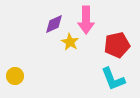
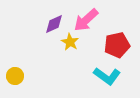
pink arrow: rotated 48 degrees clockwise
cyan L-shape: moved 6 px left, 3 px up; rotated 32 degrees counterclockwise
